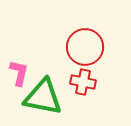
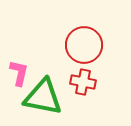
red circle: moved 1 px left, 2 px up
